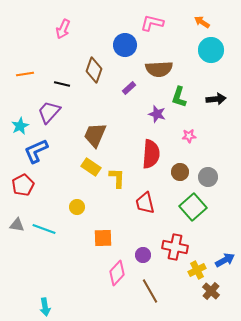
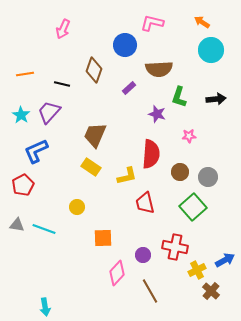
cyan star: moved 1 px right, 11 px up; rotated 12 degrees counterclockwise
yellow L-shape: moved 10 px right, 2 px up; rotated 75 degrees clockwise
